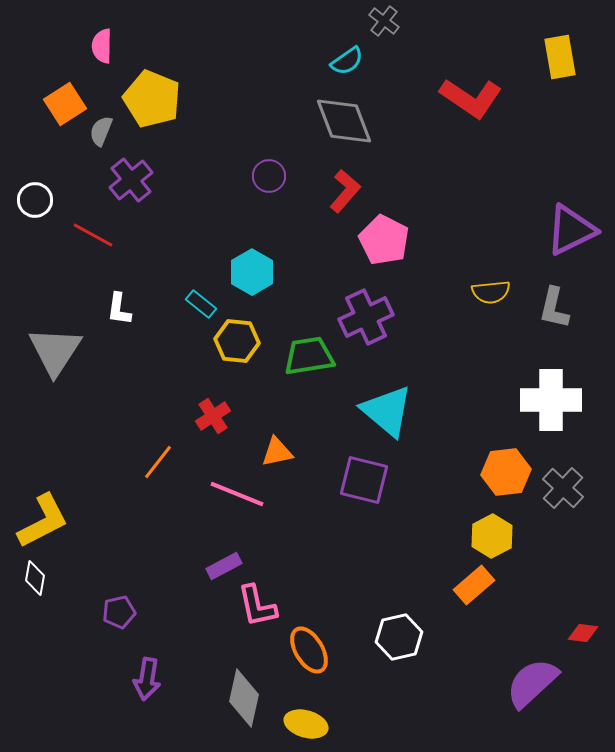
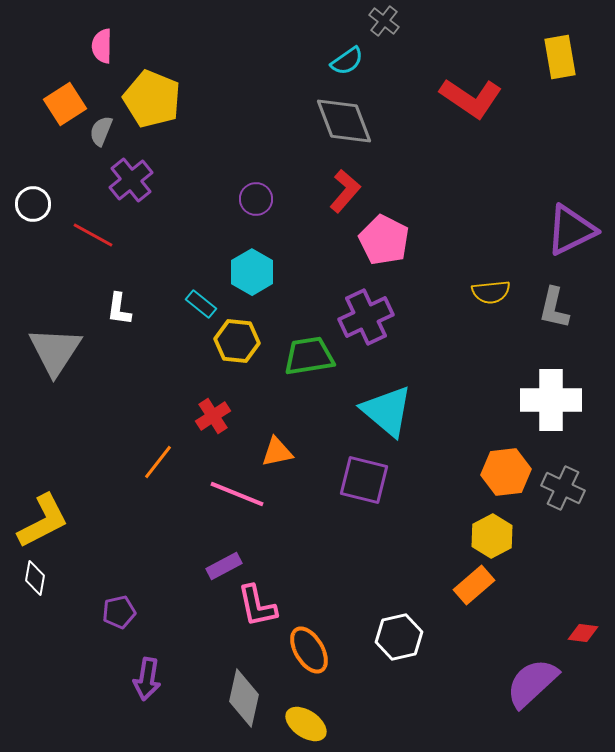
purple circle at (269, 176): moved 13 px left, 23 px down
white circle at (35, 200): moved 2 px left, 4 px down
gray cross at (563, 488): rotated 18 degrees counterclockwise
yellow ellipse at (306, 724): rotated 18 degrees clockwise
